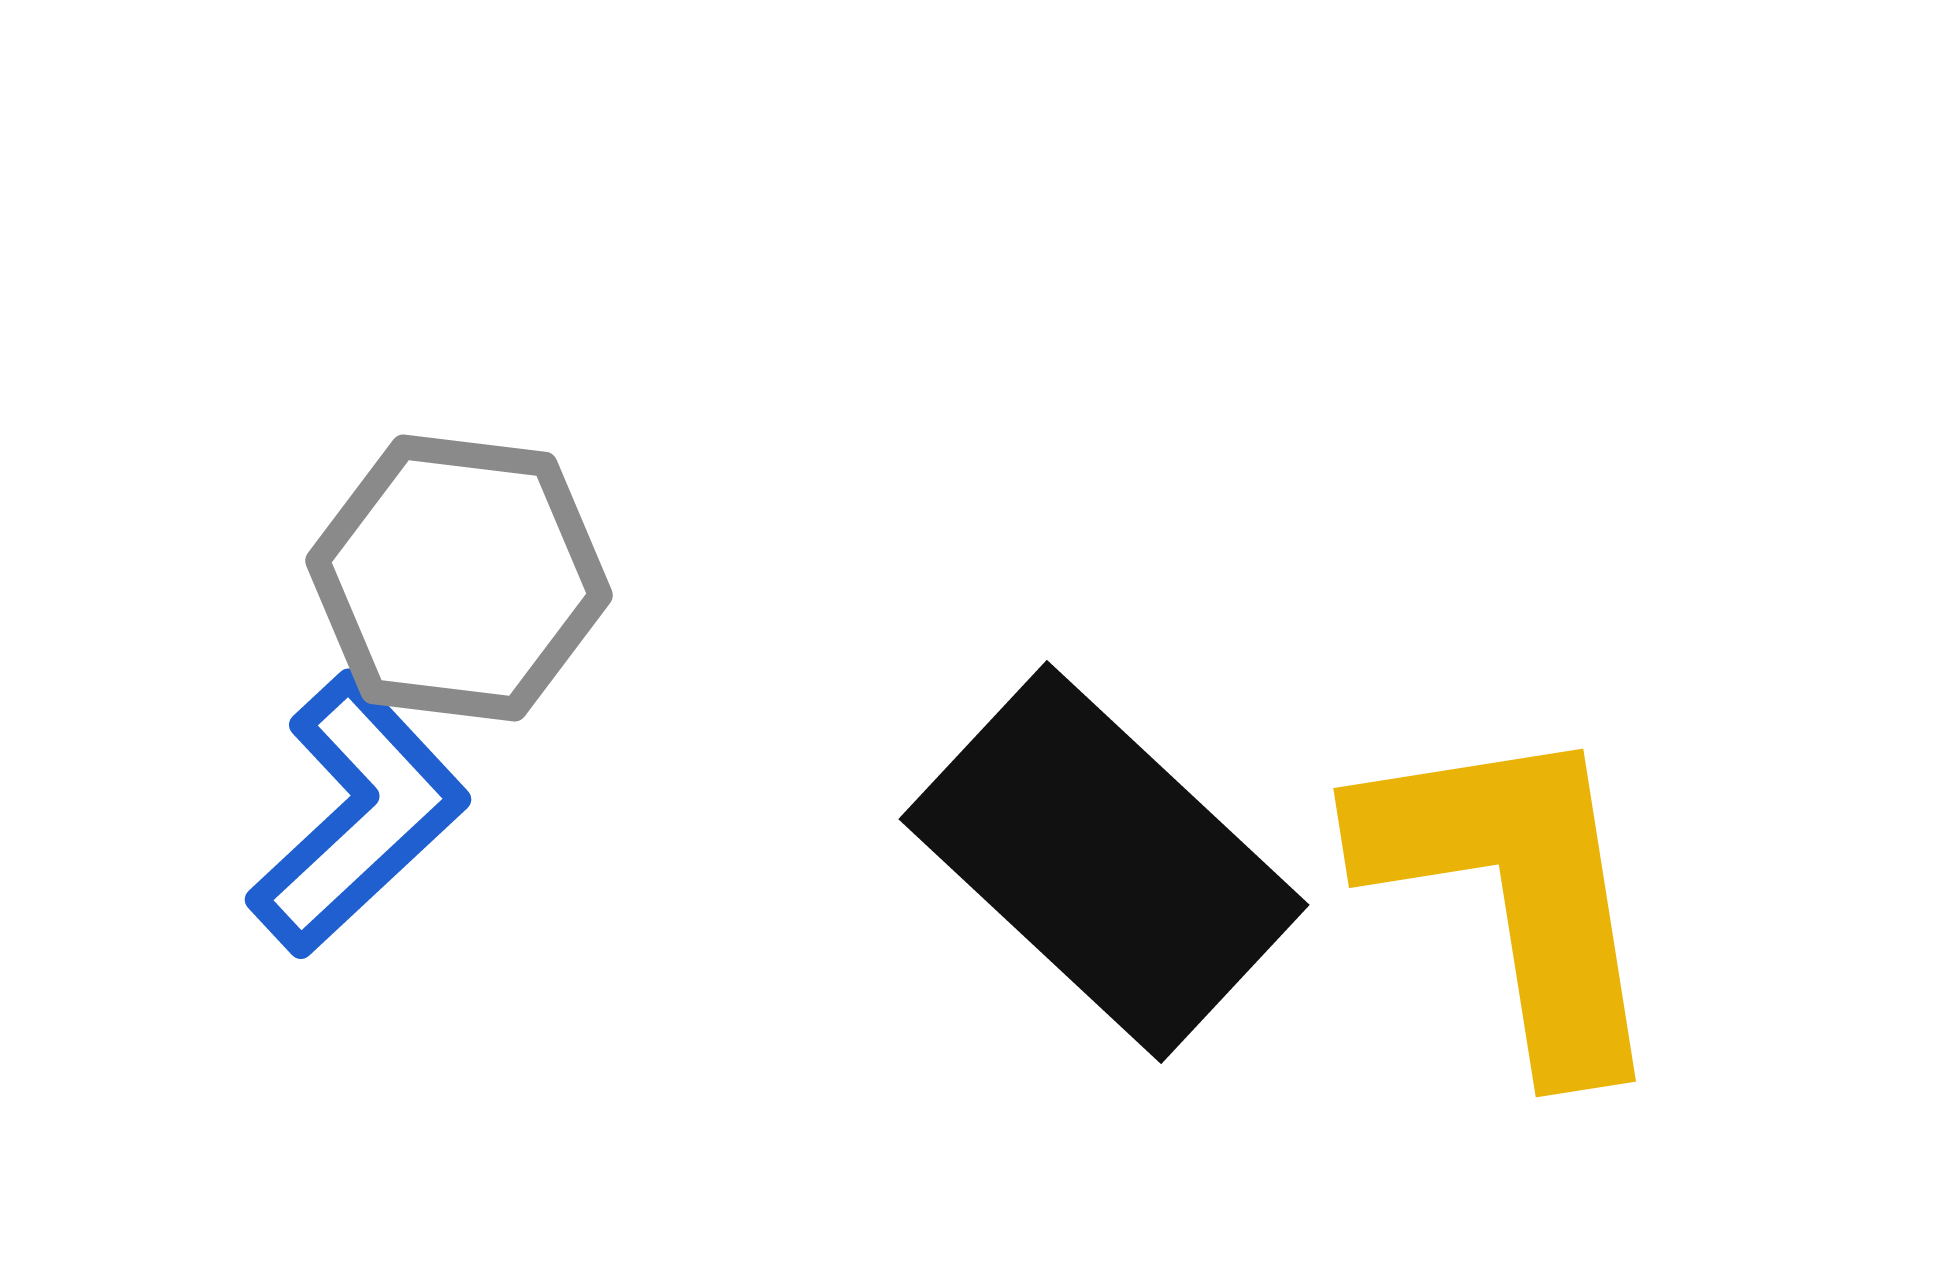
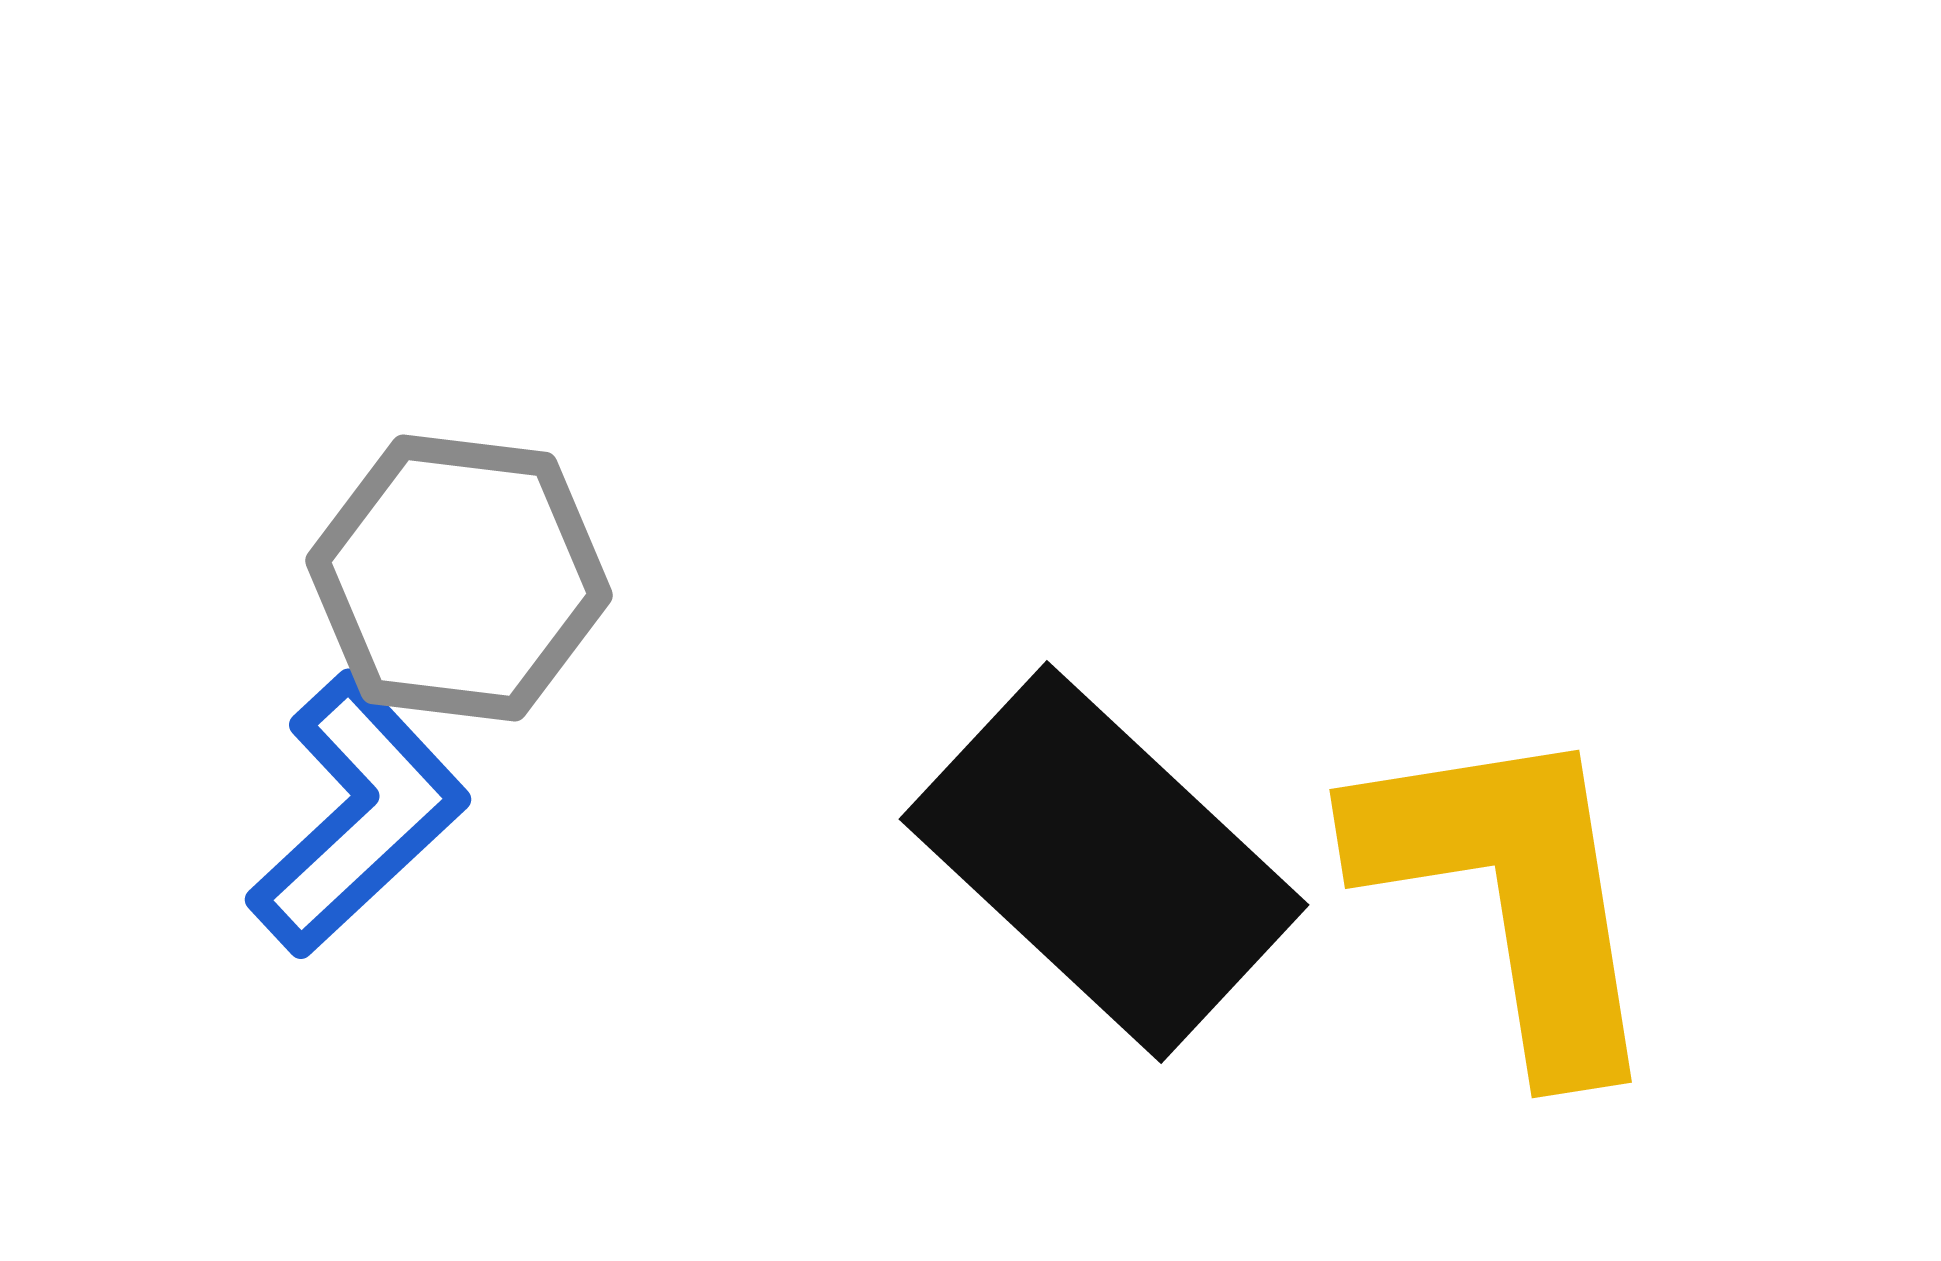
yellow L-shape: moved 4 px left, 1 px down
